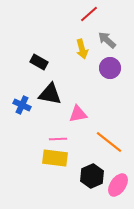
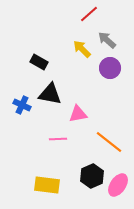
yellow arrow: rotated 150 degrees clockwise
yellow rectangle: moved 8 px left, 27 px down
